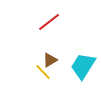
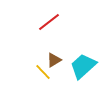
brown triangle: moved 4 px right
cyan trapezoid: rotated 16 degrees clockwise
